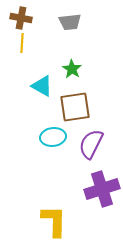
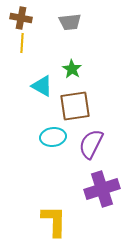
brown square: moved 1 px up
